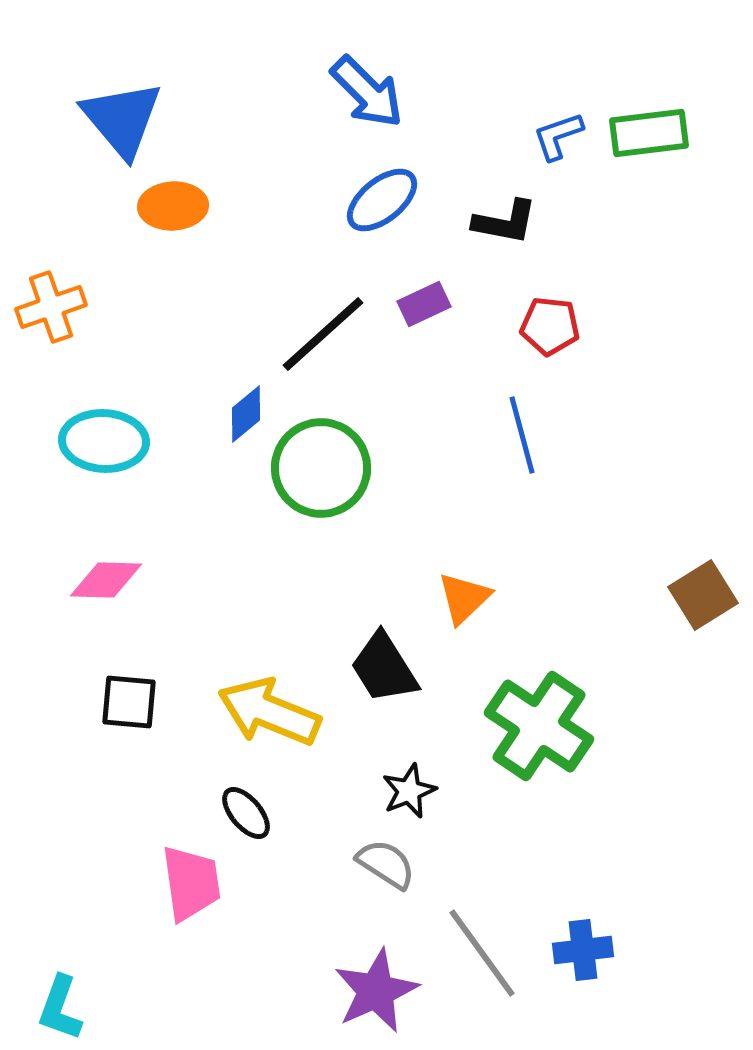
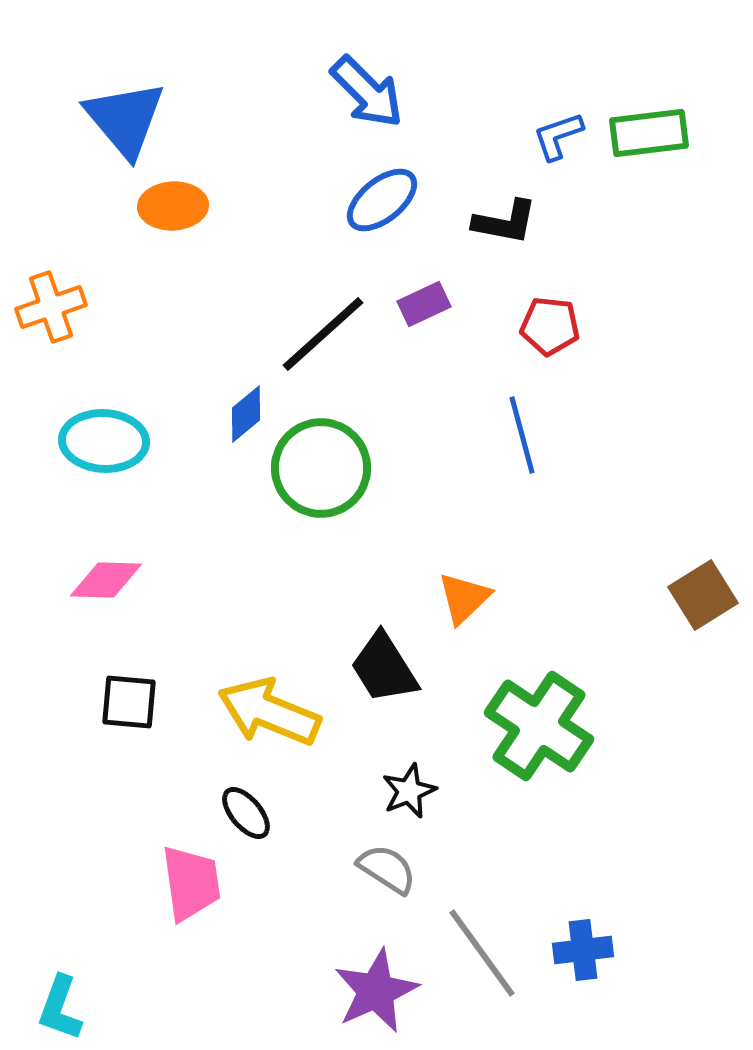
blue triangle: moved 3 px right
gray semicircle: moved 1 px right, 5 px down
